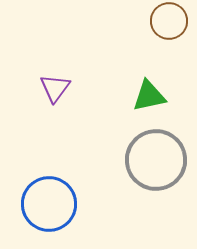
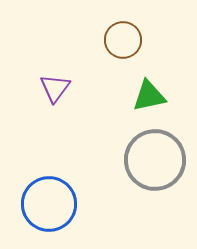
brown circle: moved 46 px left, 19 px down
gray circle: moved 1 px left
